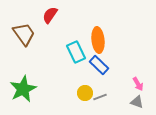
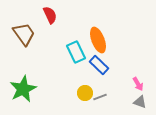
red semicircle: rotated 120 degrees clockwise
orange ellipse: rotated 15 degrees counterclockwise
gray triangle: moved 3 px right
